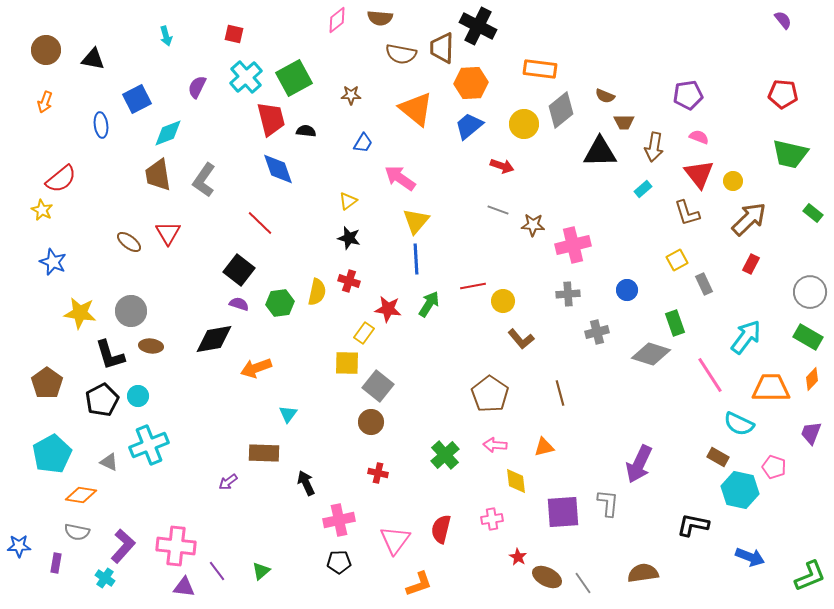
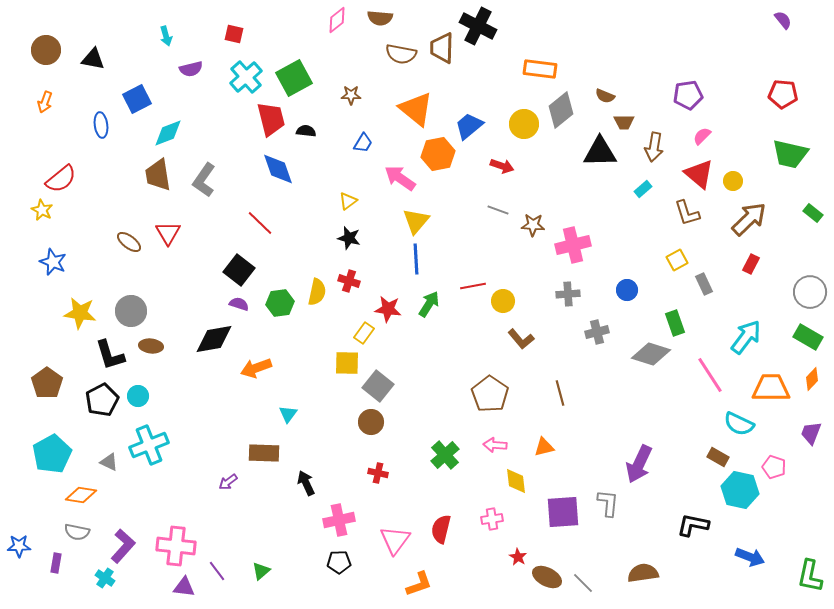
orange hexagon at (471, 83): moved 33 px left, 71 px down; rotated 8 degrees counterclockwise
purple semicircle at (197, 87): moved 6 px left, 18 px up; rotated 130 degrees counterclockwise
pink semicircle at (699, 137): moved 3 px right, 1 px up; rotated 66 degrees counterclockwise
red triangle at (699, 174): rotated 12 degrees counterclockwise
green L-shape at (810, 576): rotated 124 degrees clockwise
gray line at (583, 583): rotated 10 degrees counterclockwise
